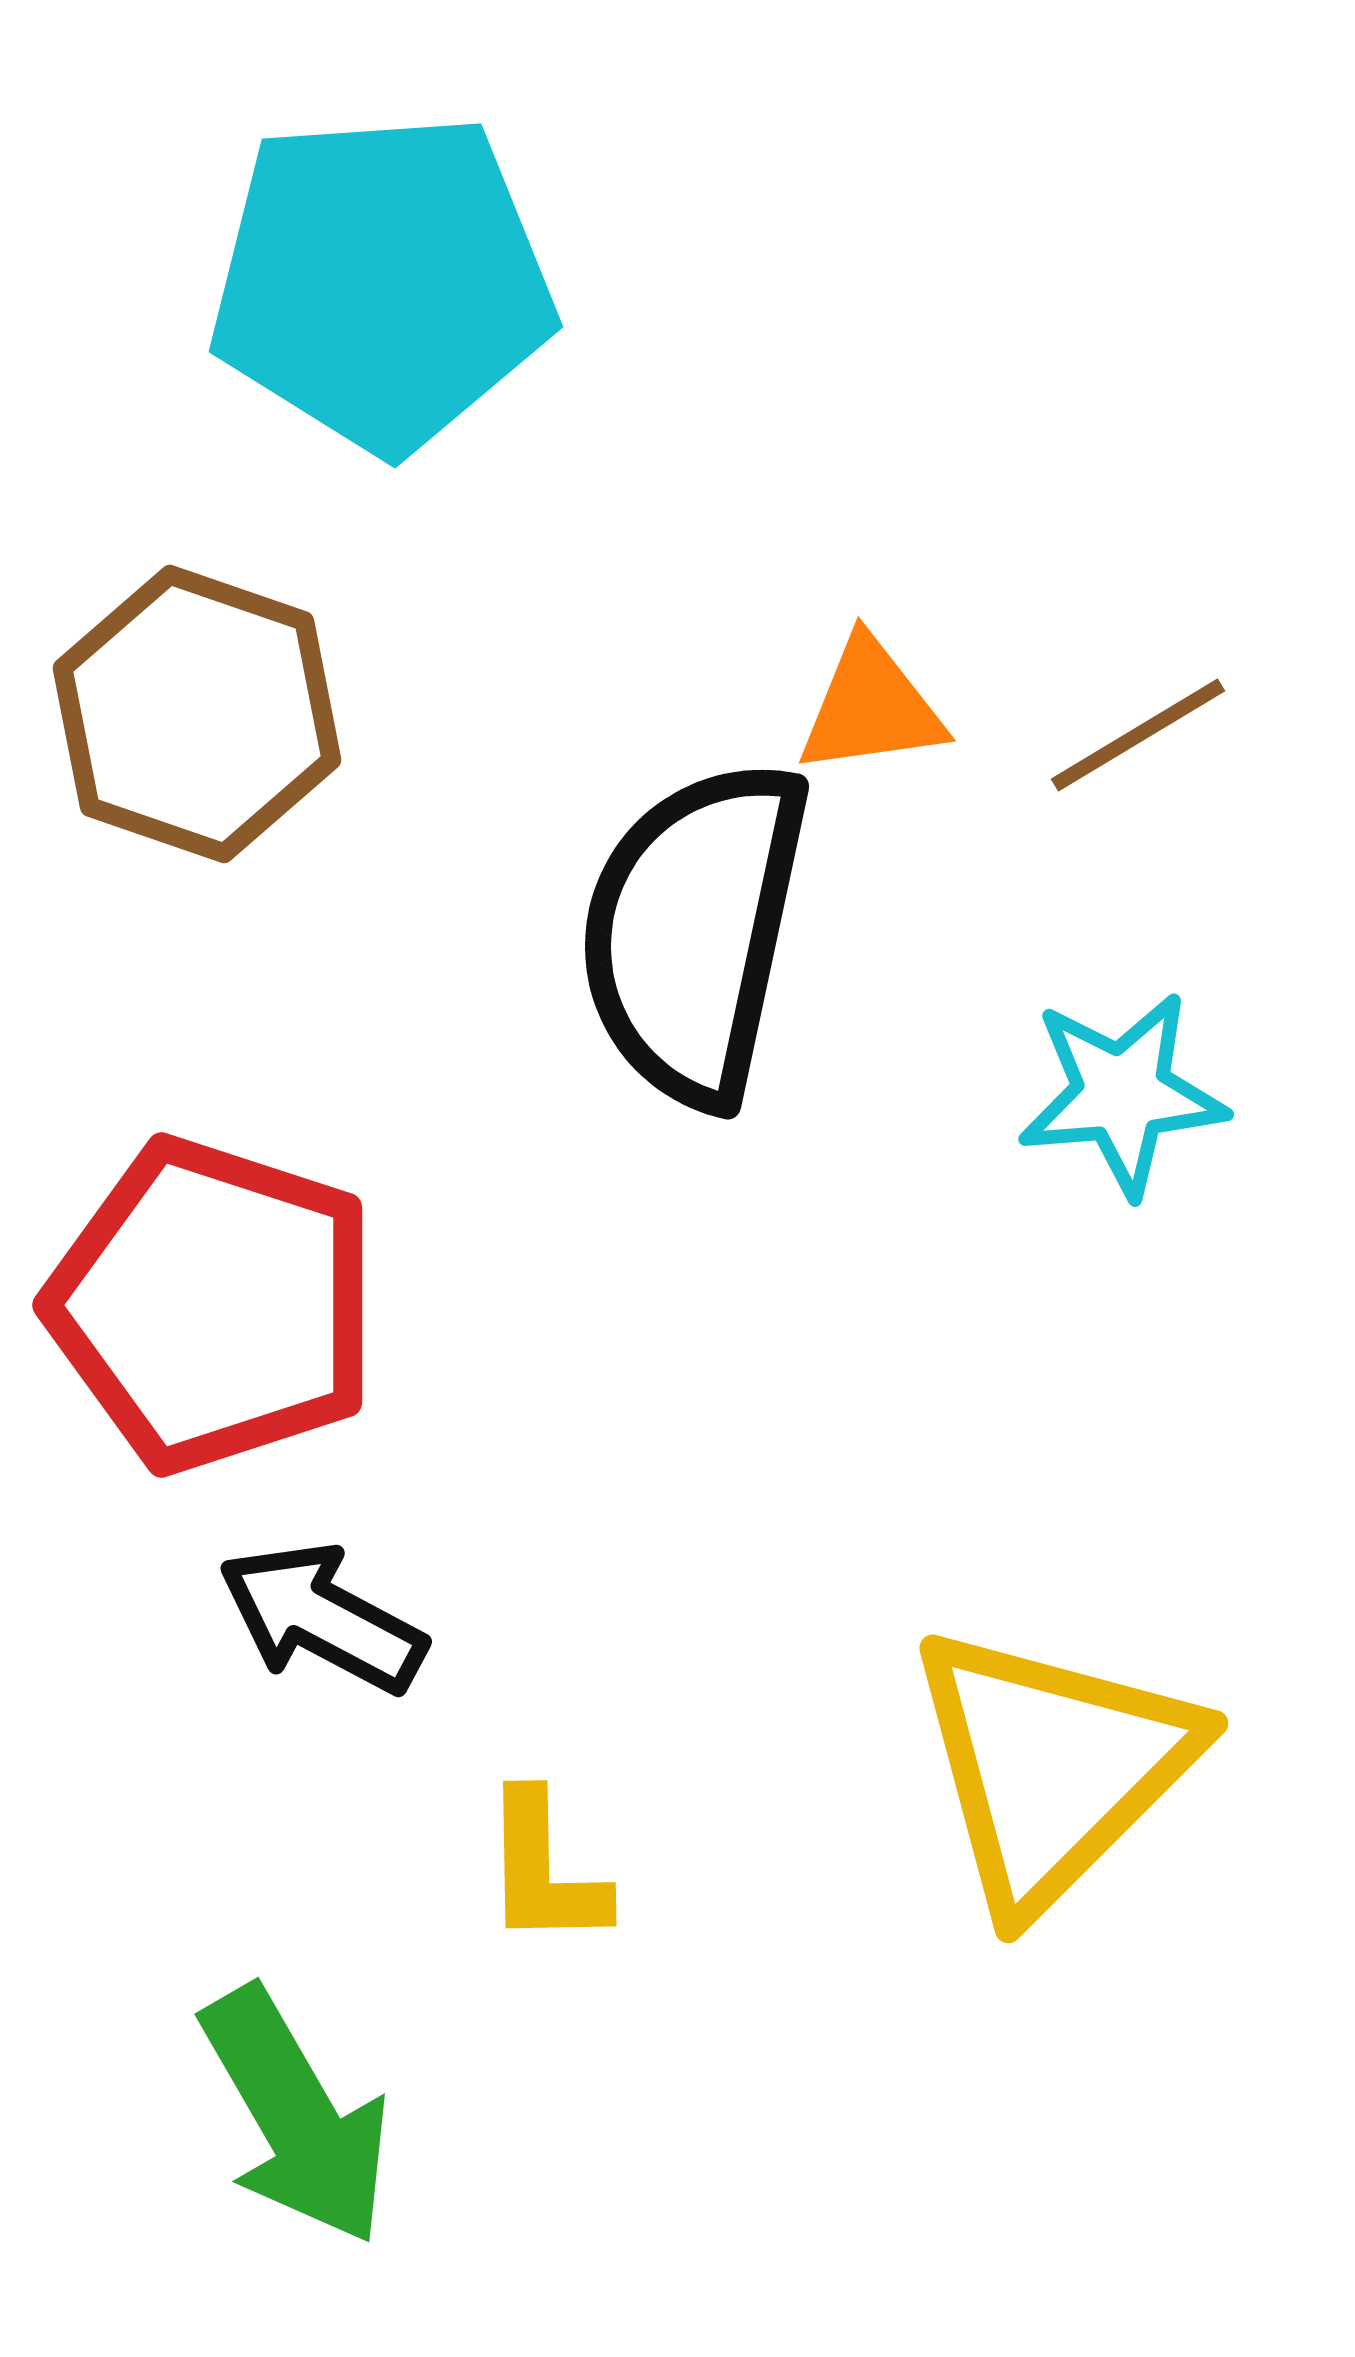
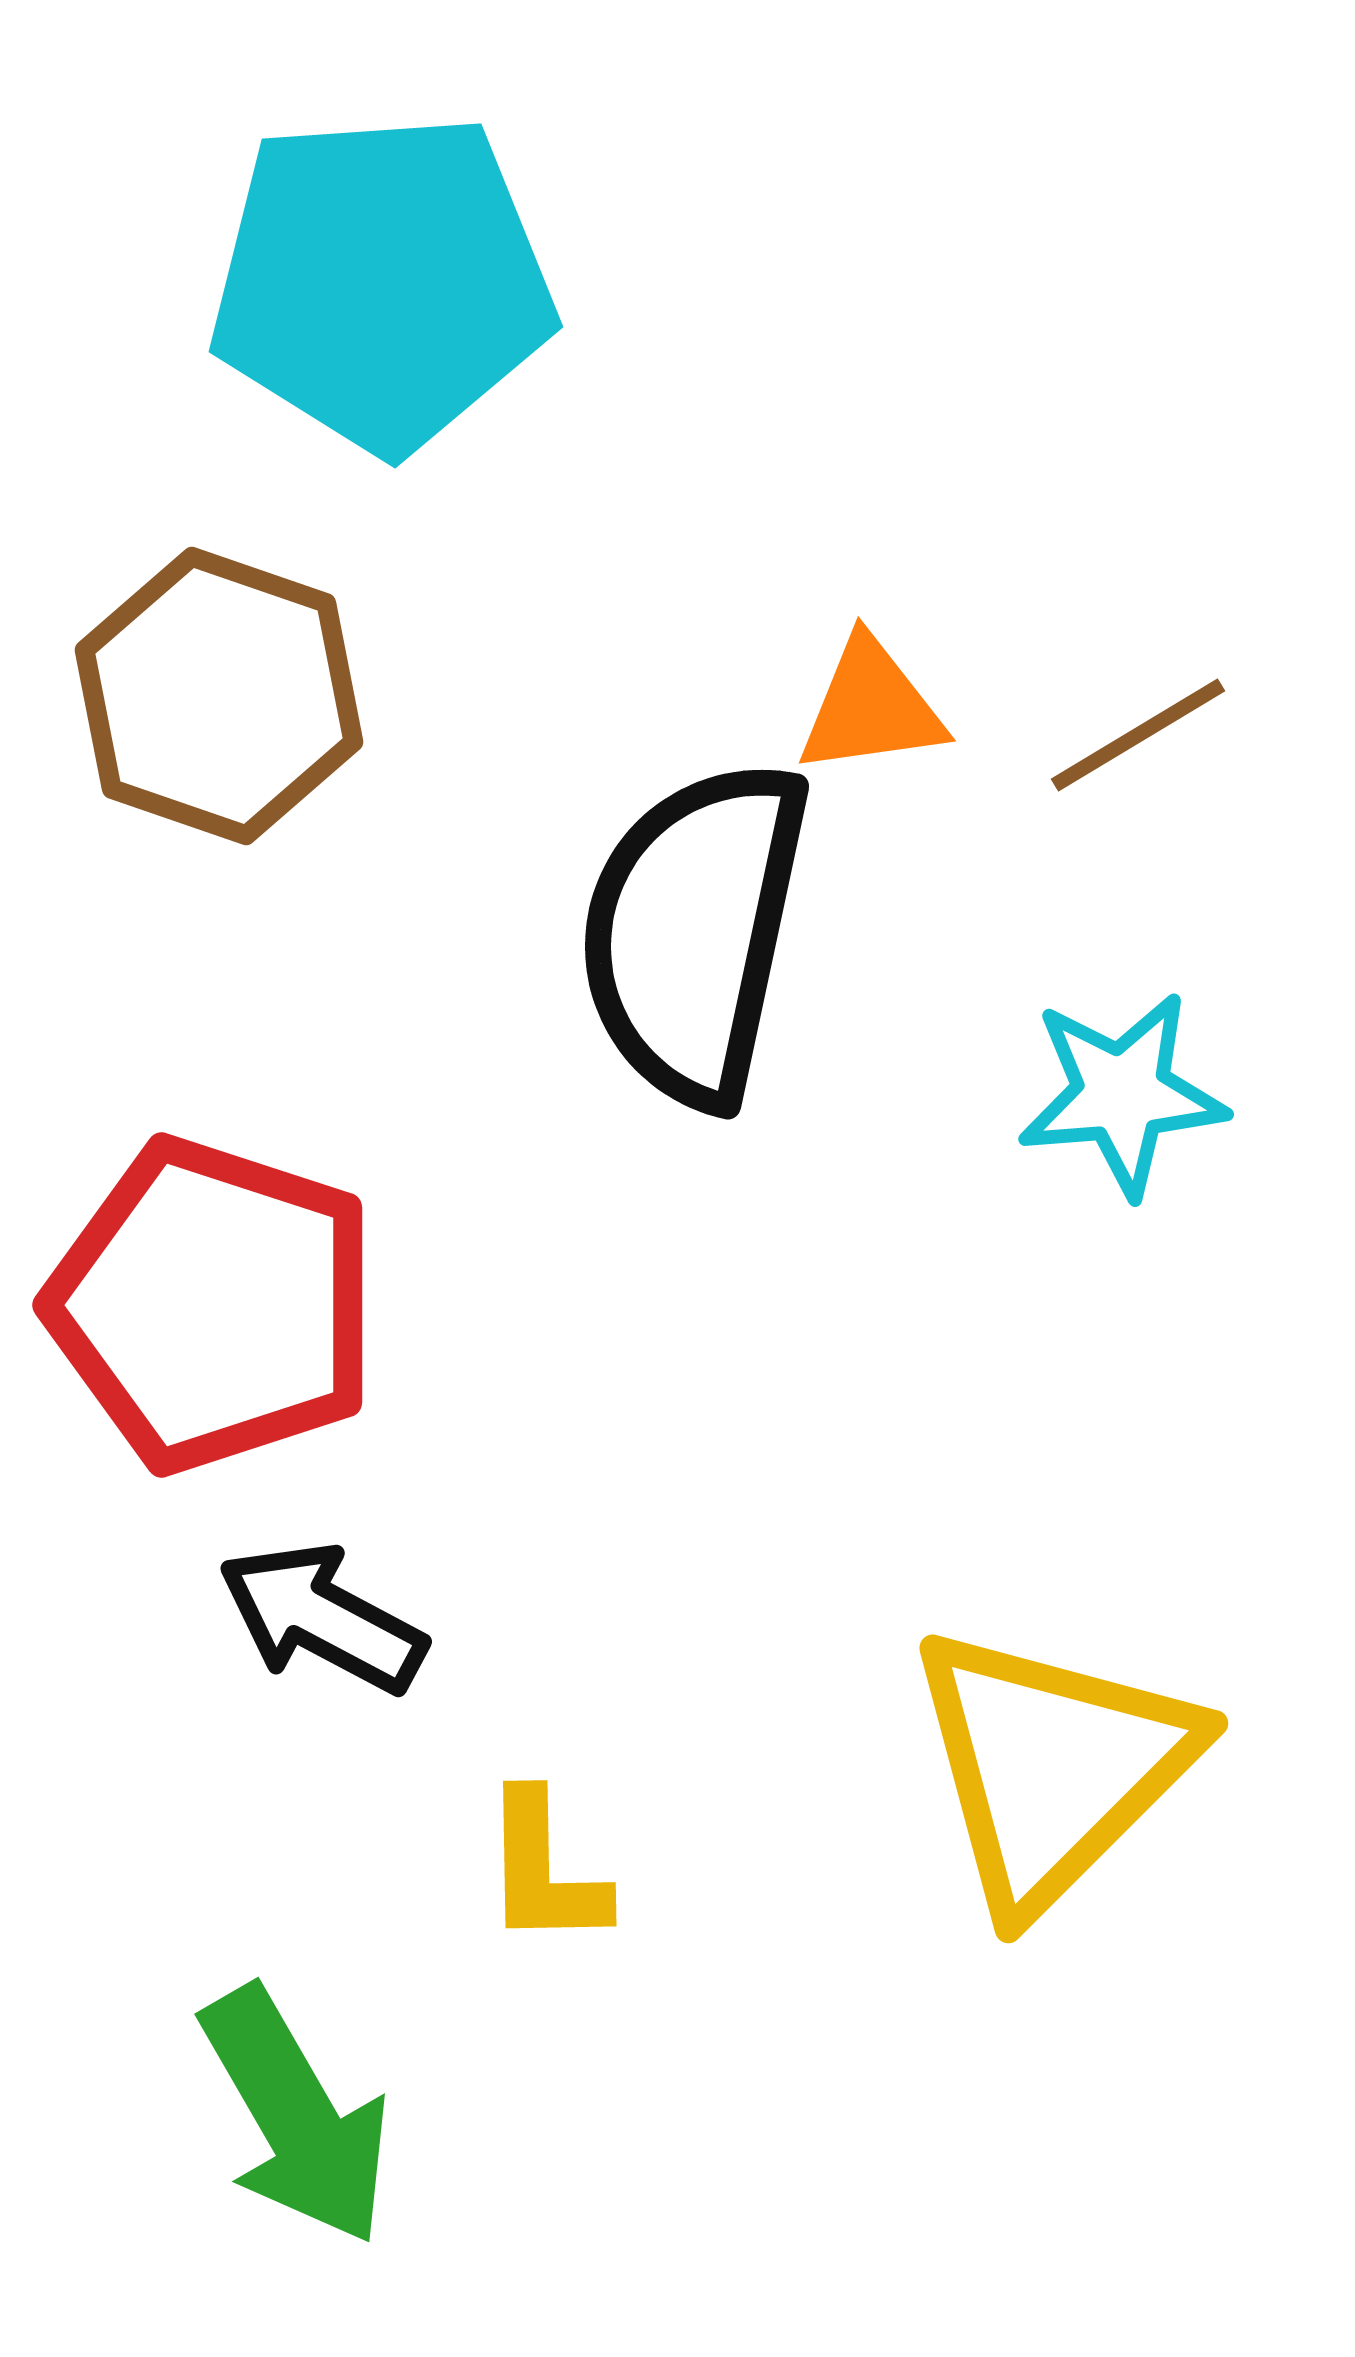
brown hexagon: moved 22 px right, 18 px up
